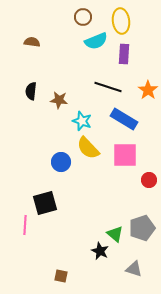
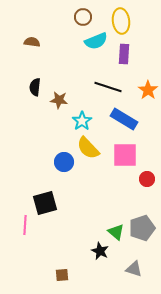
black semicircle: moved 4 px right, 4 px up
cyan star: rotated 18 degrees clockwise
blue circle: moved 3 px right
red circle: moved 2 px left, 1 px up
green triangle: moved 1 px right, 2 px up
brown square: moved 1 px right, 1 px up; rotated 16 degrees counterclockwise
